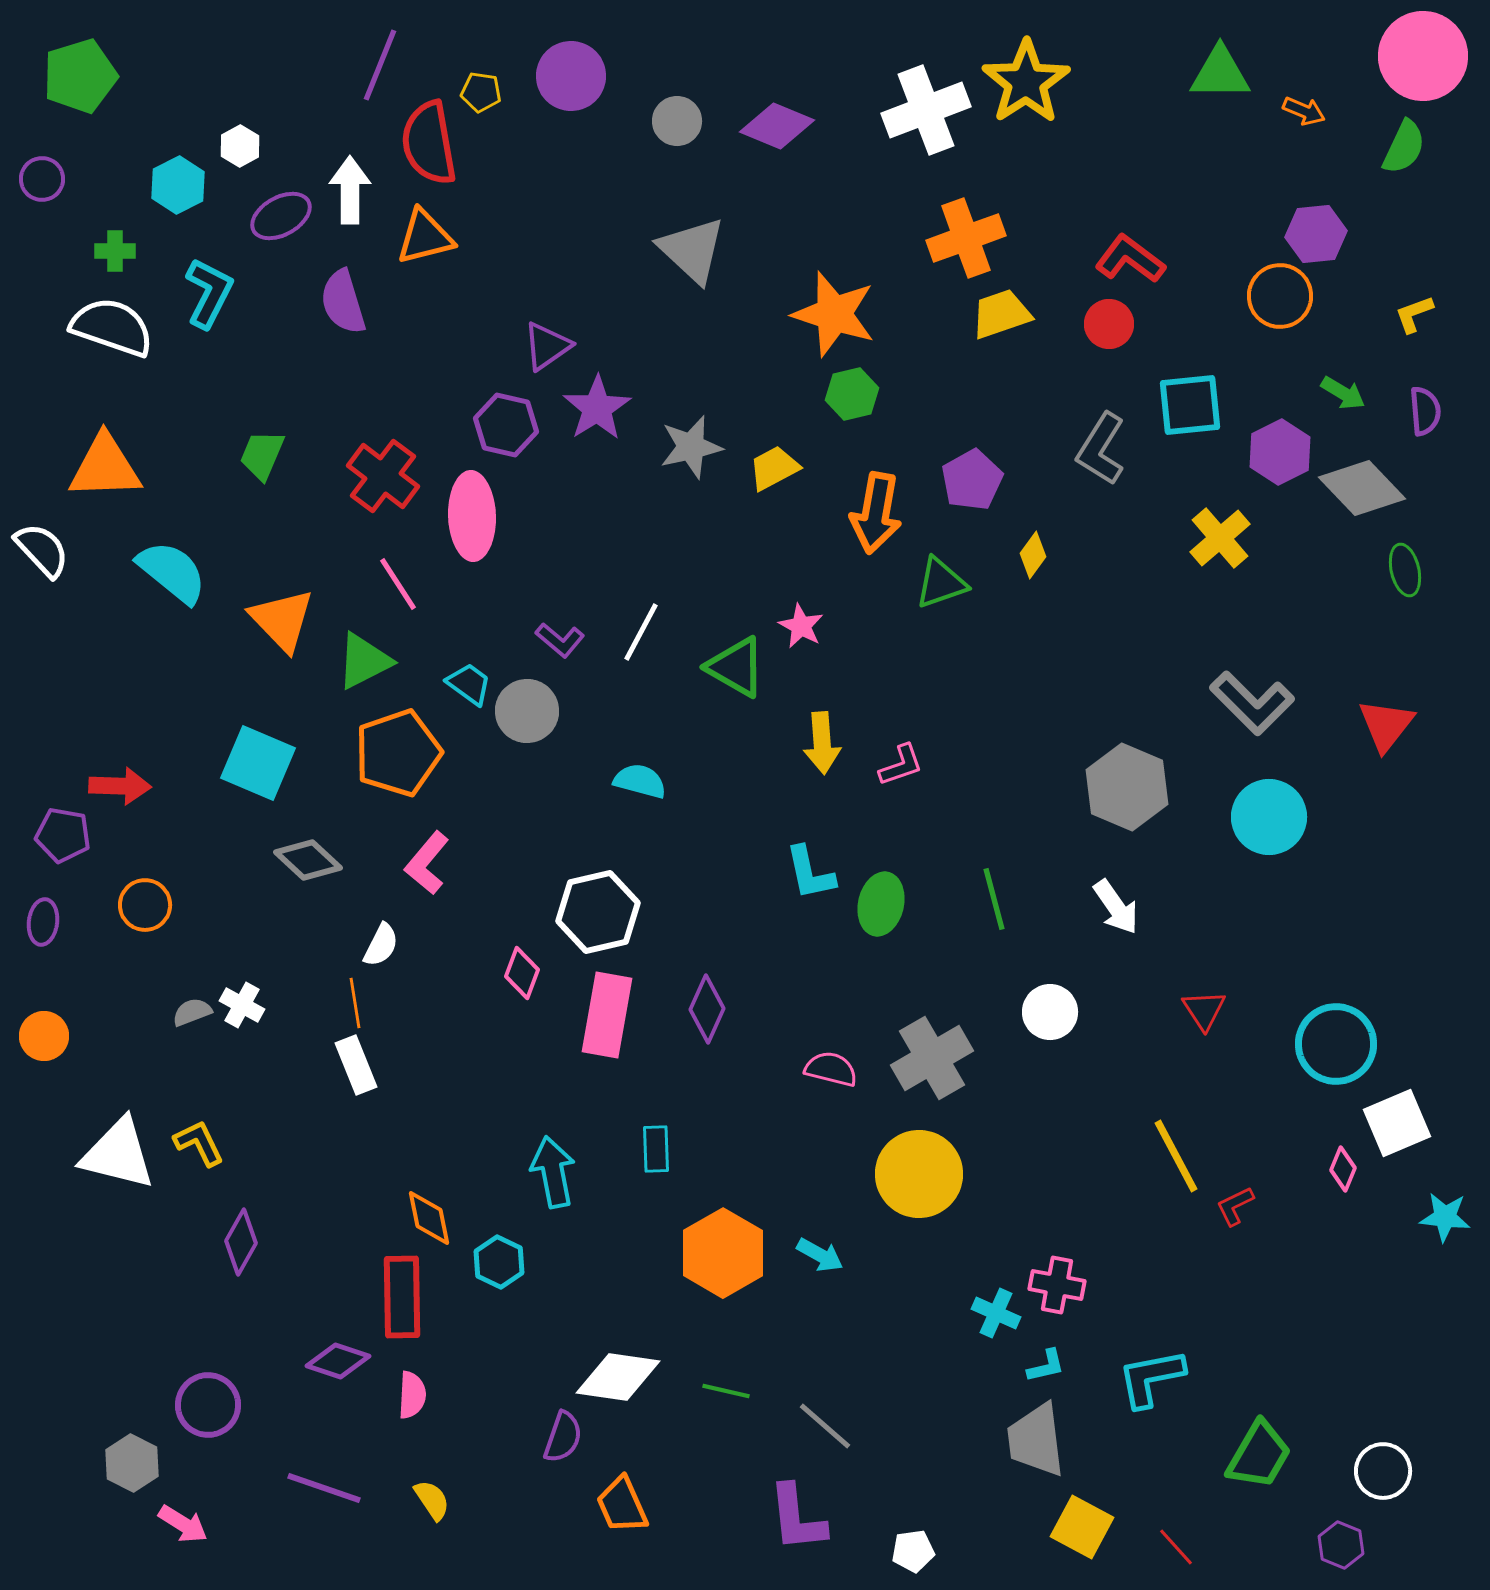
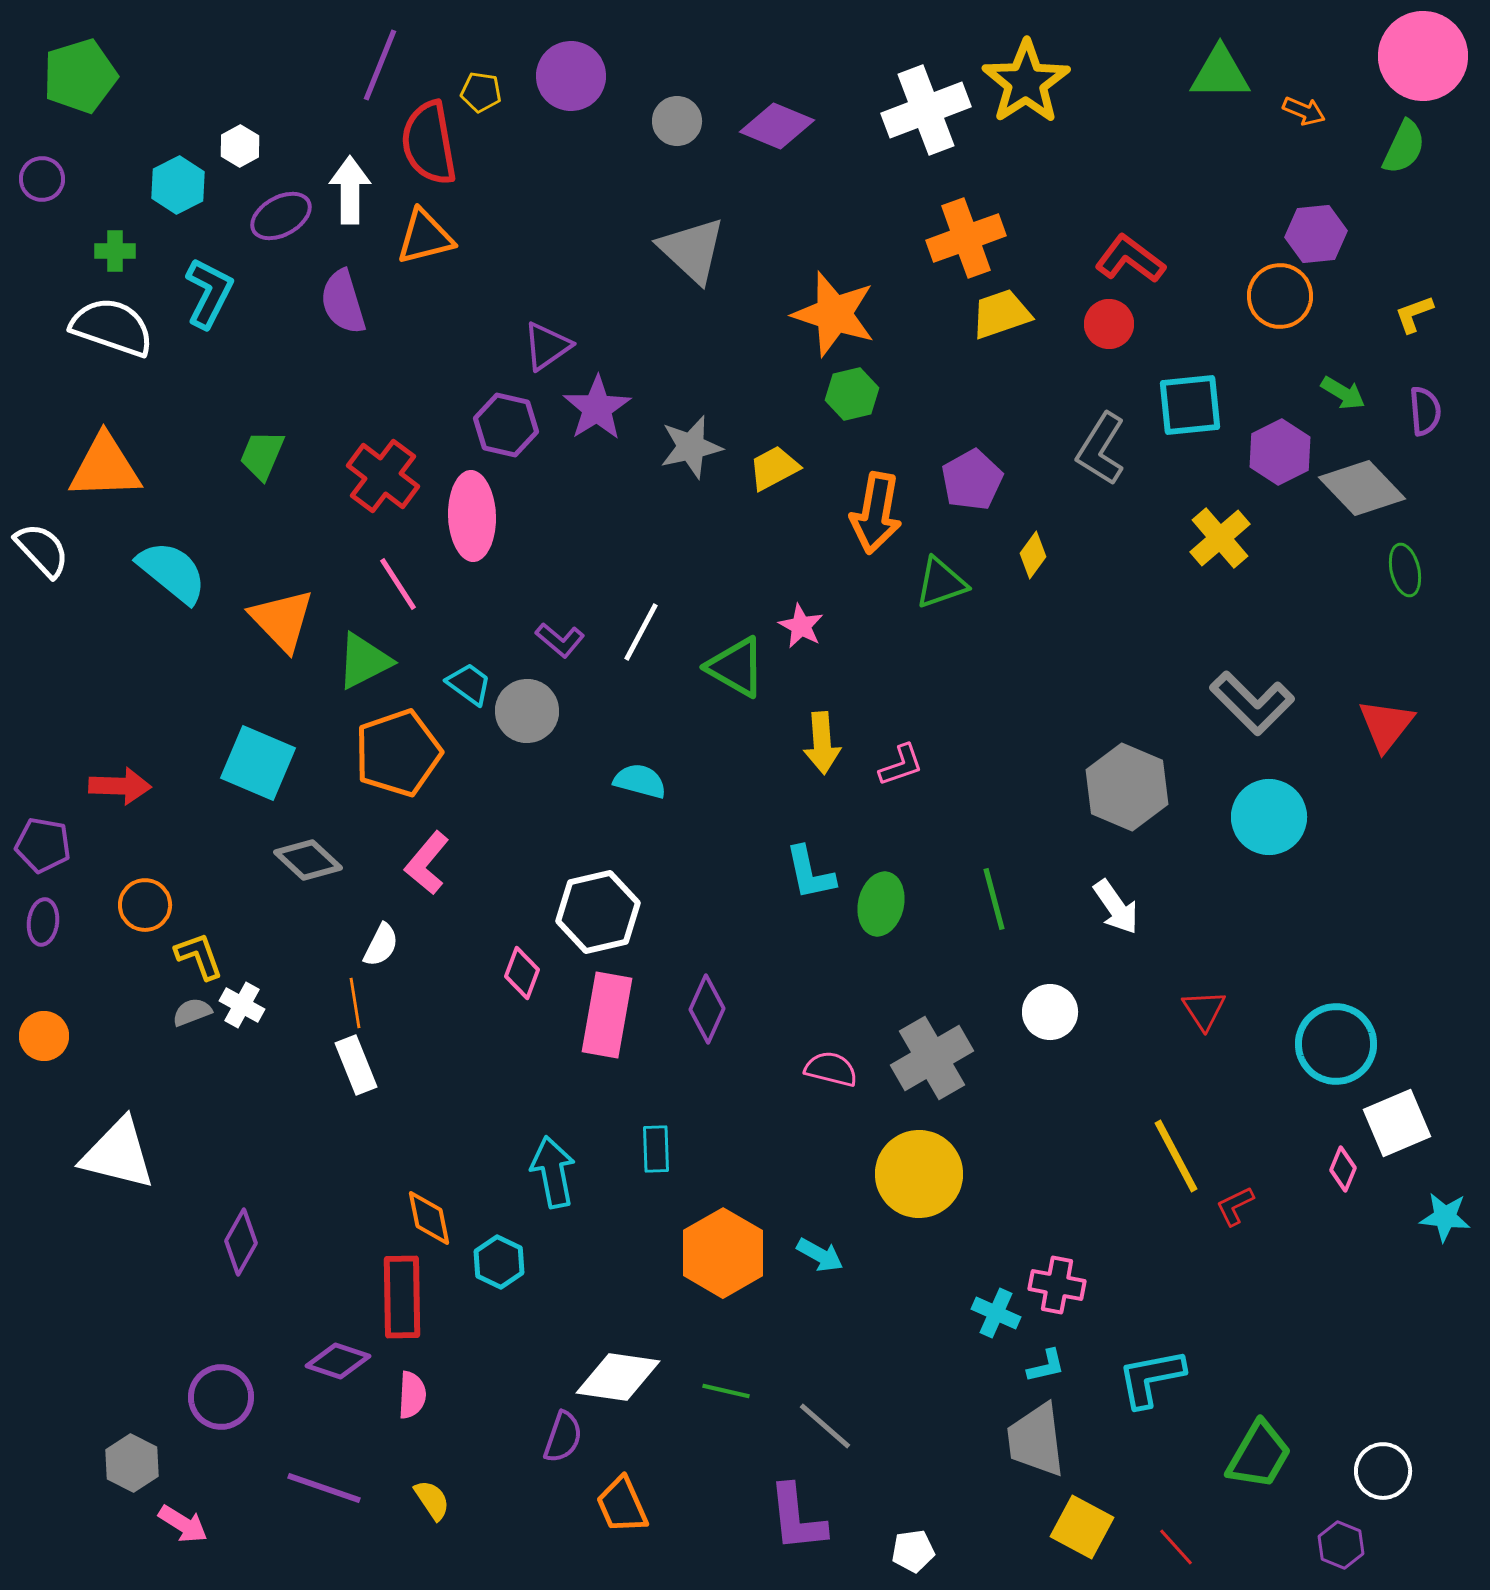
purple pentagon at (63, 835): moved 20 px left, 10 px down
yellow L-shape at (199, 1143): moved 187 px up; rotated 6 degrees clockwise
purple circle at (208, 1405): moved 13 px right, 8 px up
